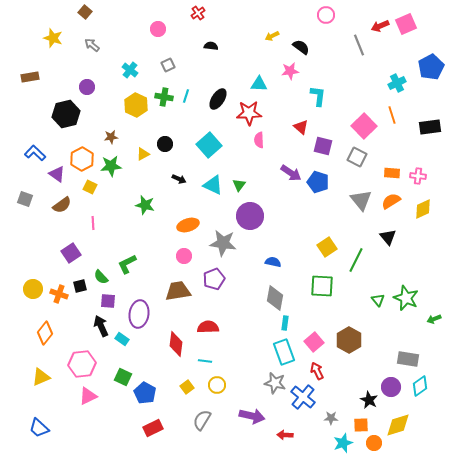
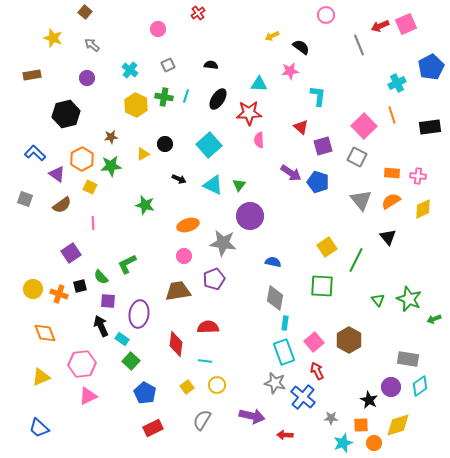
black semicircle at (211, 46): moved 19 px down
brown rectangle at (30, 77): moved 2 px right, 2 px up
purple circle at (87, 87): moved 9 px up
purple square at (323, 146): rotated 30 degrees counterclockwise
green star at (406, 298): moved 3 px right, 1 px down
orange diamond at (45, 333): rotated 60 degrees counterclockwise
green square at (123, 377): moved 8 px right, 16 px up; rotated 18 degrees clockwise
